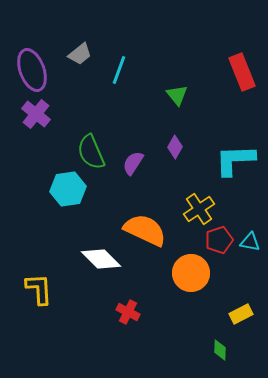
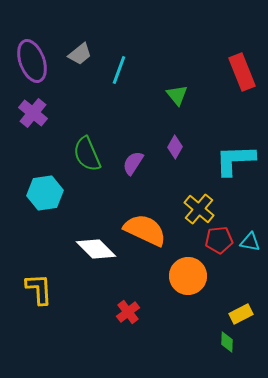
purple ellipse: moved 9 px up
purple cross: moved 3 px left, 1 px up
green semicircle: moved 4 px left, 2 px down
cyan hexagon: moved 23 px left, 4 px down
yellow cross: rotated 16 degrees counterclockwise
red pentagon: rotated 12 degrees clockwise
white diamond: moved 5 px left, 10 px up
orange circle: moved 3 px left, 3 px down
red cross: rotated 25 degrees clockwise
green diamond: moved 7 px right, 8 px up
